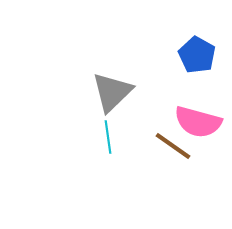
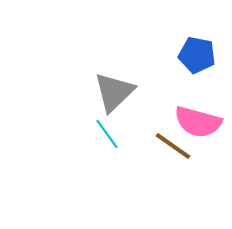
blue pentagon: rotated 18 degrees counterclockwise
gray triangle: moved 2 px right
cyan line: moved 1 px left, 3 px up; rotated 28 degrees counterclockwise
